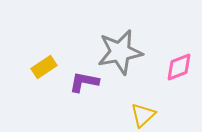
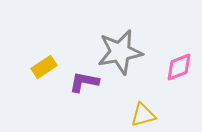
yellow triangle: rotated 28 degrees clockwise
